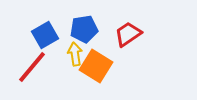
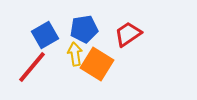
orange square: moved 1 px right, 2 px up
